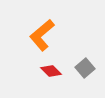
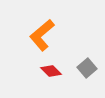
gray square: moved 2 px right
